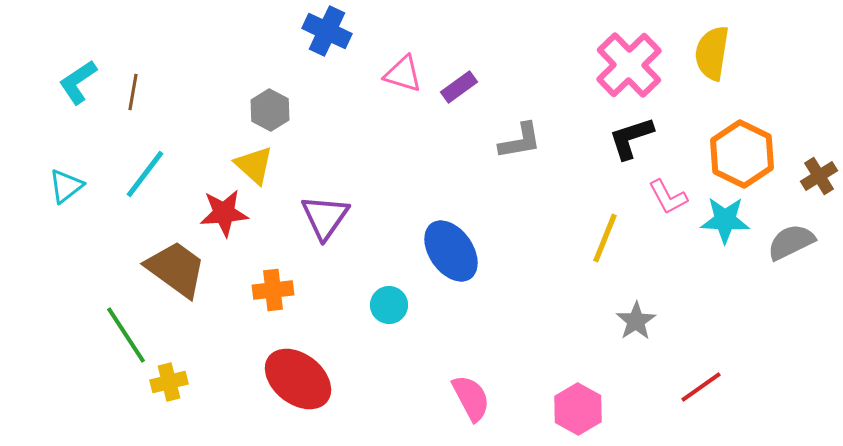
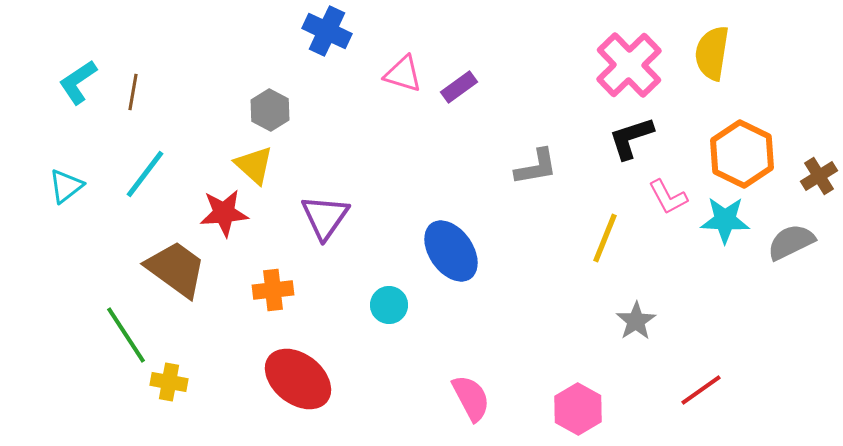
gray L-shape: moved 16 px right, 26 px down
yellow cross: rotated 24 degrees clockwise
red line: moved 3 px down
